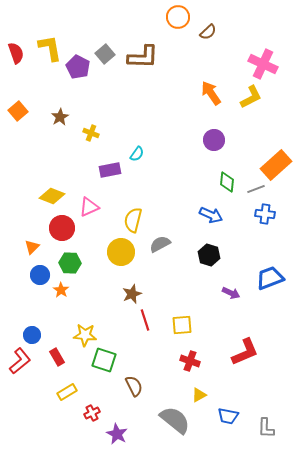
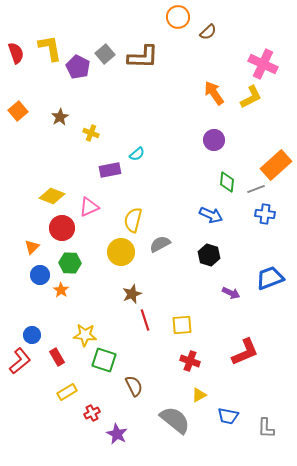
orange arrow at (211, 93): moved 3 px right
cyan semicircle at (137, 154): rotated 14 degrees clockwise
